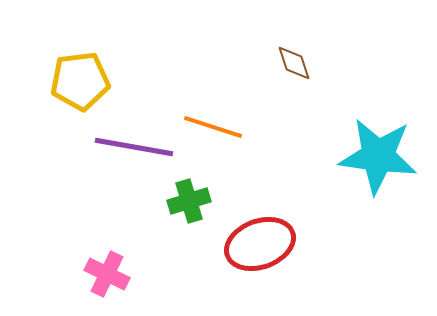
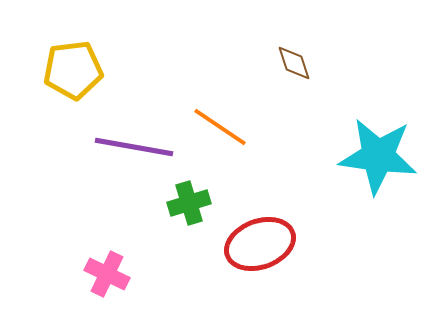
yellow pentagon: moved 7 px left, 11 px up
orange line: moved 7 px right; rotated 16 degrees clockwise
green cross: moved 2 px down
